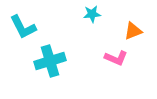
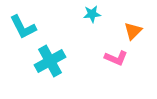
orange triangle: rotated 24 degrees counterclockwise
cyan cross: rotated 12 degrees counterclockwise
